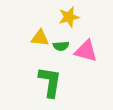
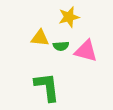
green L-shape: moved 3 px left, 5 px down; rotated 16 degrees counterclockwise
